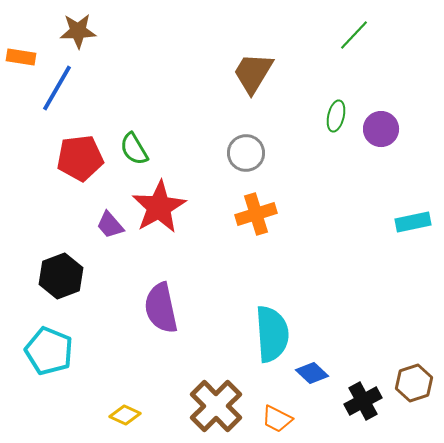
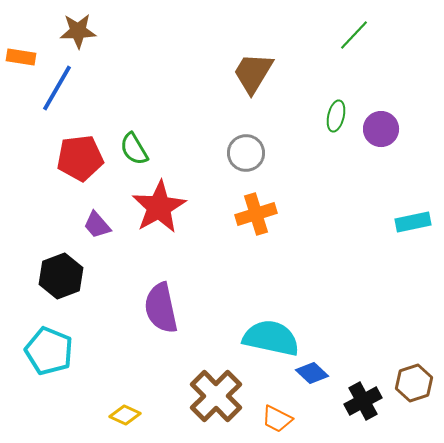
purple trapezoid: moved 13 px left
cyan semicircle: moved 1 px left, 4 px down; rotated 74 degrees counterclockwise
brown cross: moved 10 px up
